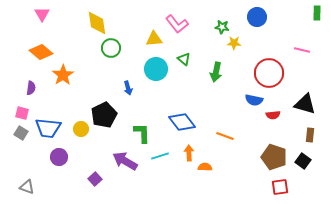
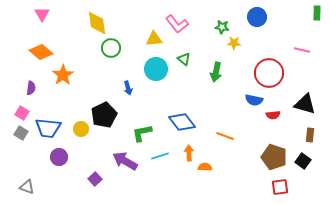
pink square: rotated 16 degrees clockwise
green L-shape: rotated 100 degrees counterclockwise
